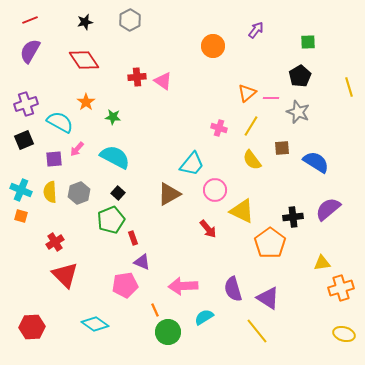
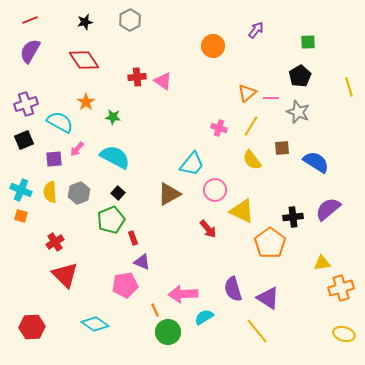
pink arrow at (183, 286): moved 8 px down
